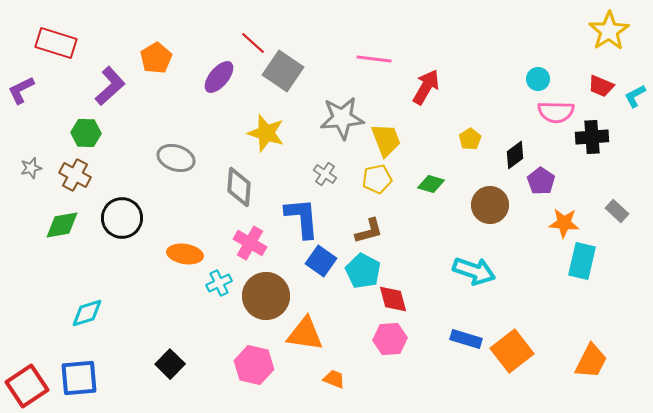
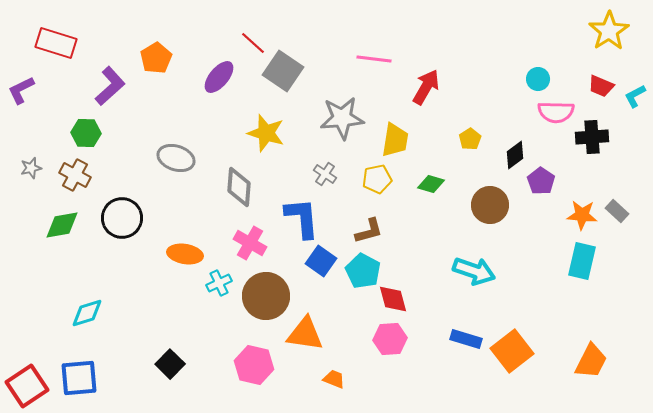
yellow trapezoid at (386, 140): moved 9 px right; rotated 30 degrees clockwise
orange star at (564, 223): moved 18 px right, 8 px up
